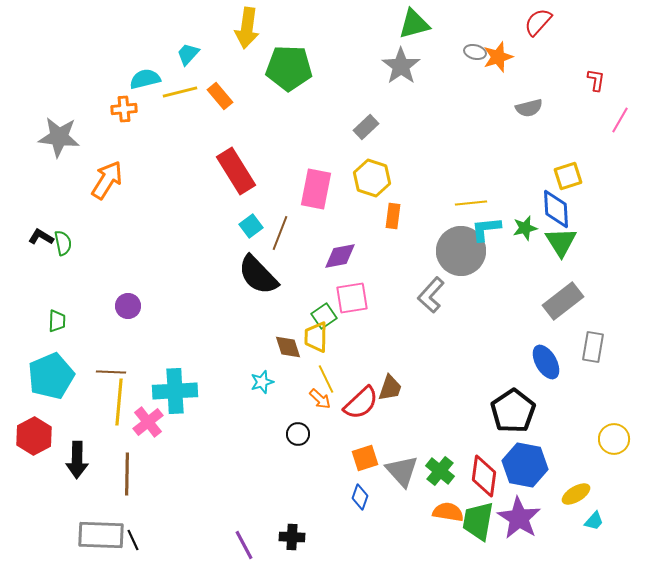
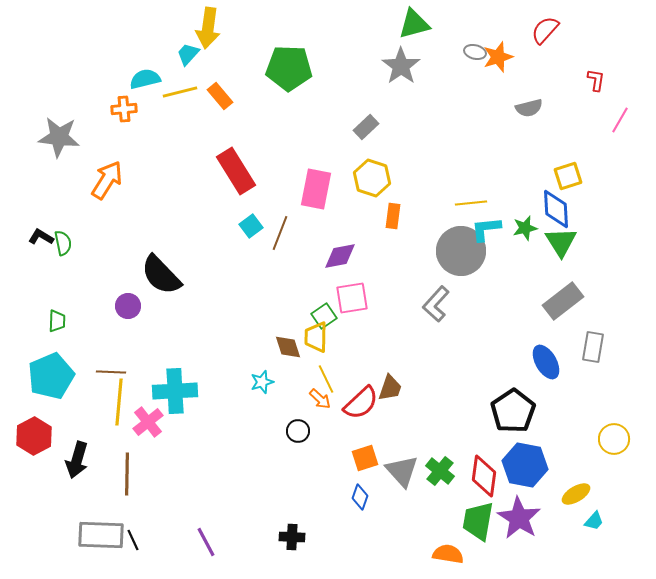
red semicircle at (538, 22): moved 7 px right, 8 px down
yellow arrow at (247, 28): moved 39 px left
black semicircle at (258, 275): moved 97 px left
gray L-shape at (431, 295): moved 5 px right, 9 px down
black circle at (298, 434): moved 3 px up
black arrow at (77, 460): rotated 15 degrees clockwise
orange semicircle at (448, 512): moved 42 px down
purple line at (244, 545): moved 38 px left, 3 px up
